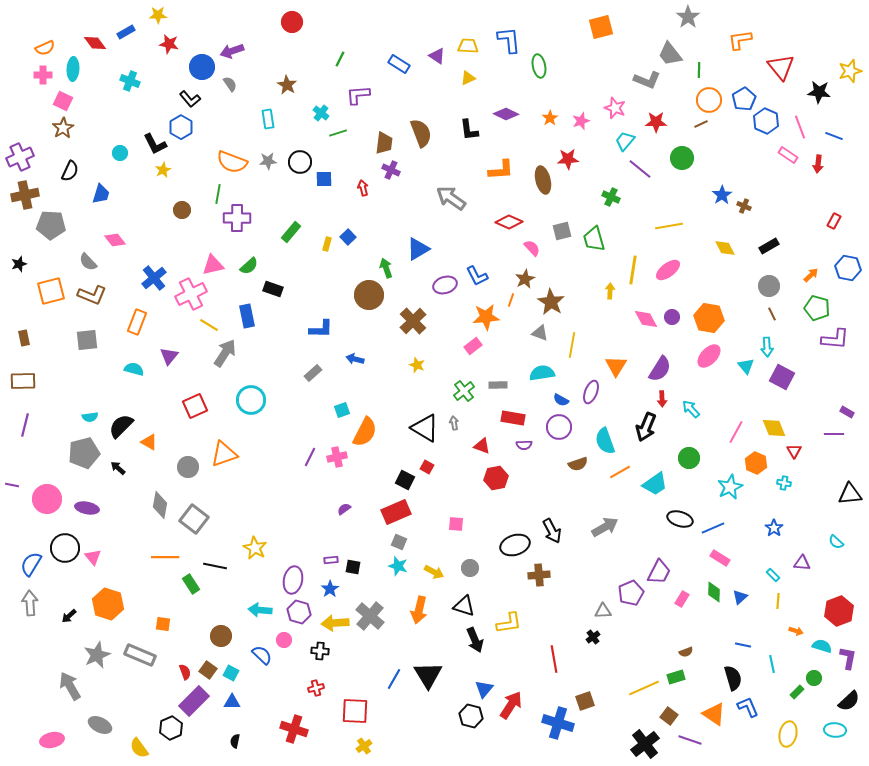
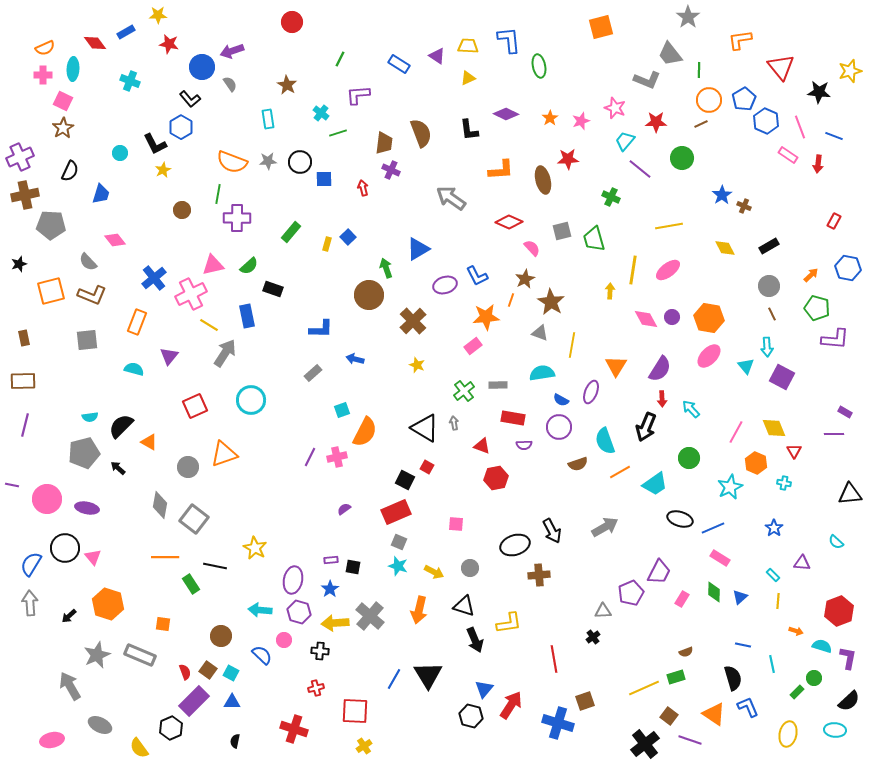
purple rectangle at (847, 412): moved 2 px left
